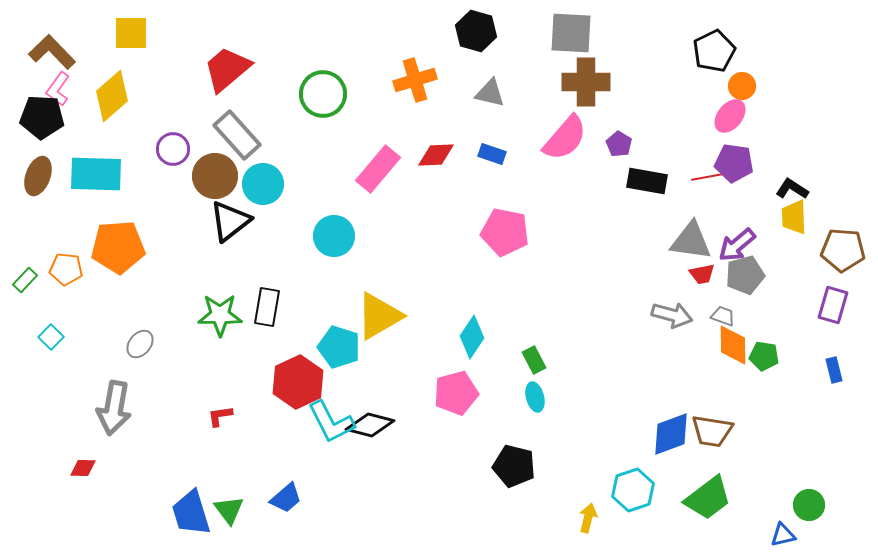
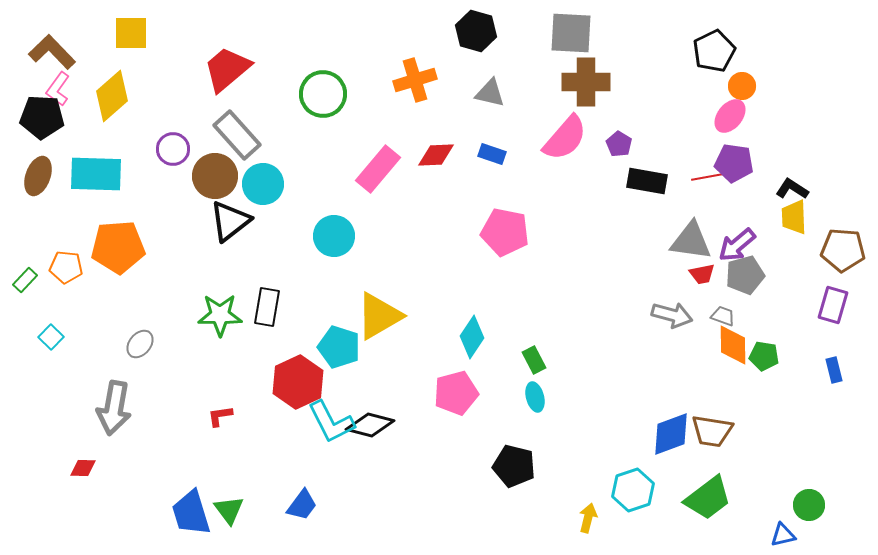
orange pentagon at (66, 269): moved 2 px up
blue trapezoid at (286, 498): moved 16 px right, 7 px down; rotated 12 degrees counterclockwise
